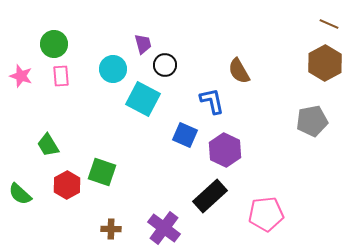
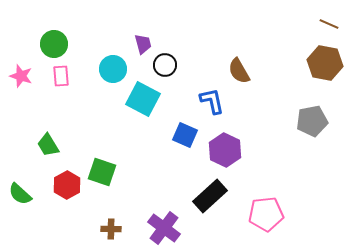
brown hexagon: rotated 20 degrees counterclockwise
